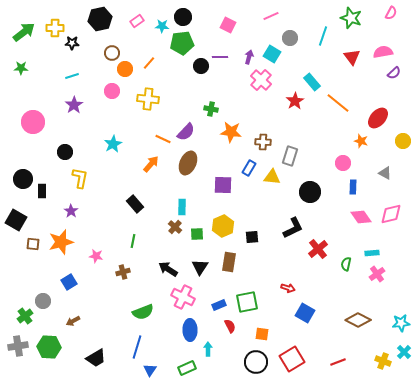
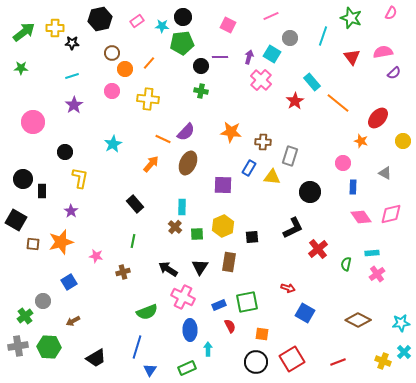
green cross at (211, 109): moved 10 px left, 18 px up
green semicircle at (143, 312): moved 4 px right
